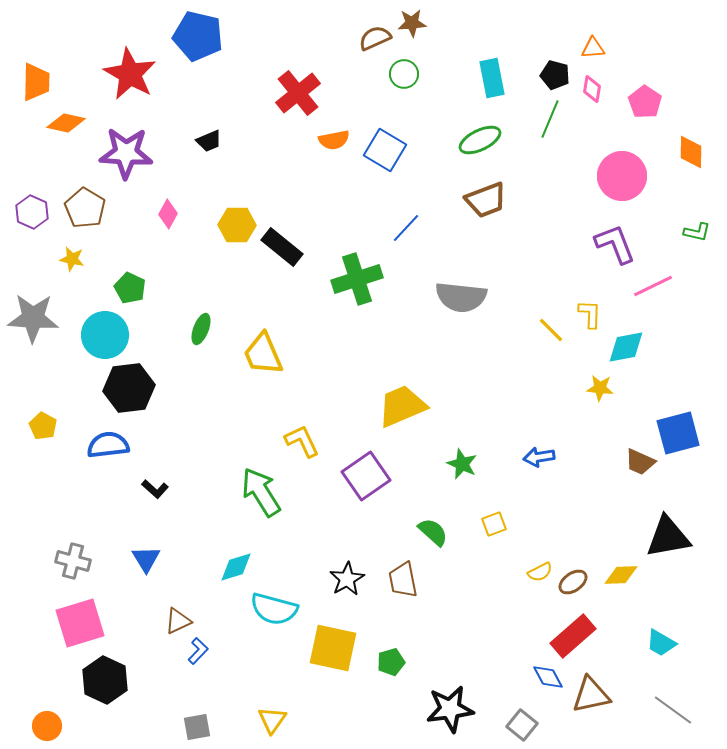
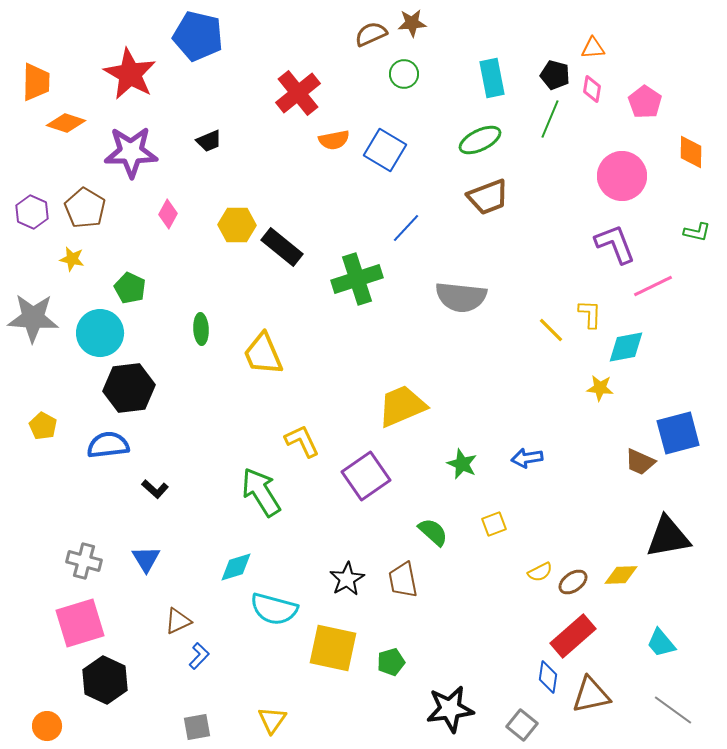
brown semicircle at (375, 38): moved 4 px left, 4 px up
orange diamond at (66, 123): rotated 6 degrees clockwise
purple star at (126, 153): moved 5 px right, 1 px up; rotated 4 degrees counterclockwise
brown trapezoid at (486, 200): moved 2 px right, 3 px up
green ellipse at (201, 329): rotated 24 degrees counterclockwise
cyan circle at (105, 335): moved 5 px left, 2 px up
blue arrow at (539, 457): moved 12 px left, 1 px down
gray cross at (73, 561): moved 11 px right
cyan trapezoid at (661, 643): rotated 20 degrees clockwise
blue L-shape at (198, 651): moved 1 px right, 5 px down
blue diamond at (548, 677): rotated 36 degrees clockwise
